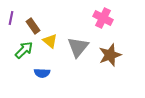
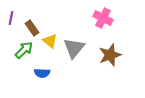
brown rectangle: moved 1 px left, 2 px down
gray triangle: moved 4 px left, 1 px down
